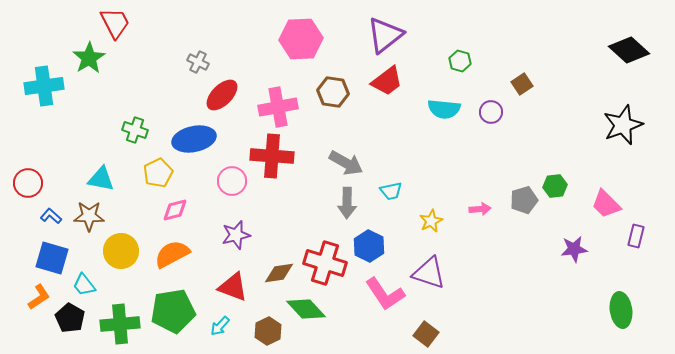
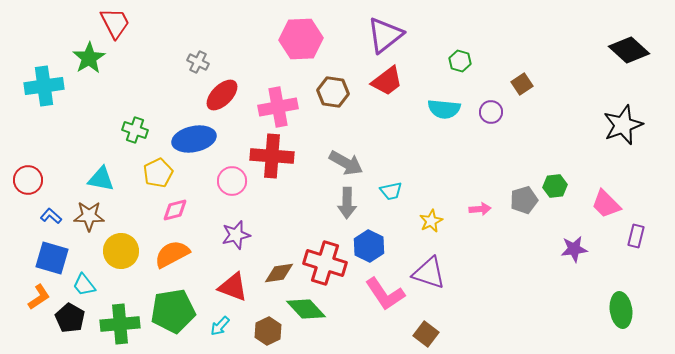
red circle at (28, 183): moved 3 px up
